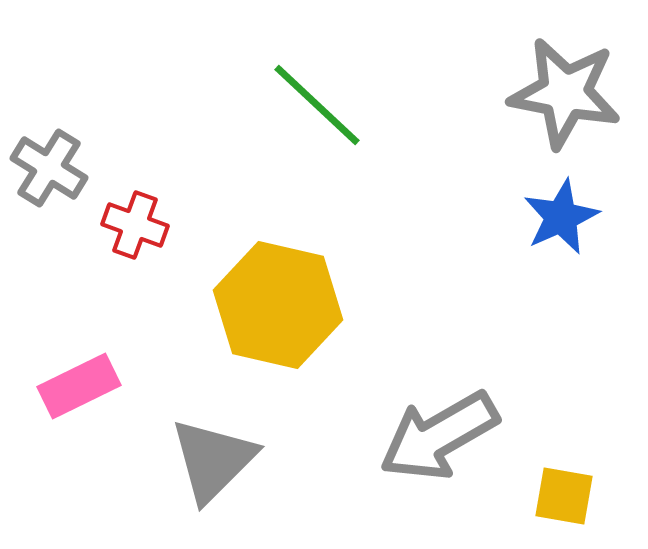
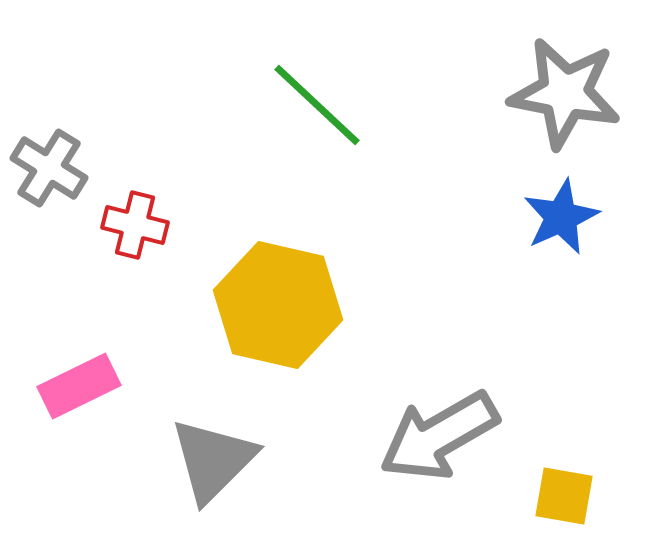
red cross: rotated 6 degrees counterclockwise
